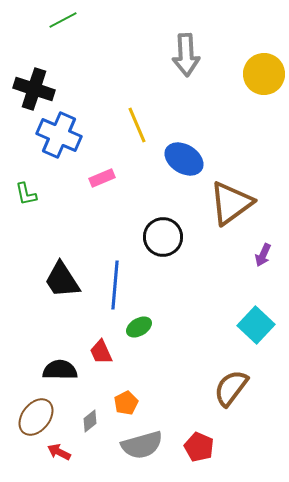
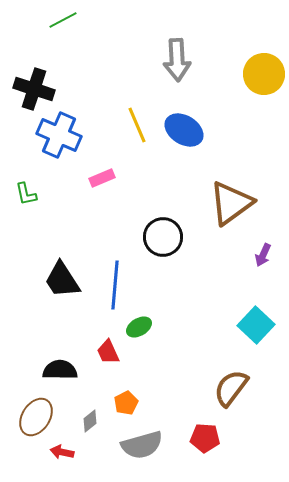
gray arrow: moved 9 px left, 5 px down
blue ellipse: moved 29 px up
red trapezoid: moved 7 px right
brown ellipse: rotated 6 degrees counterclockwise
red pentagon: moved 6 px right, 9 px up; rotated 20 degrees counterclockwise
red arrow: moved 3 px right; rotated 15 degrees counterclockwise
